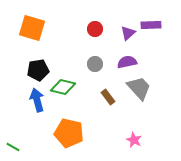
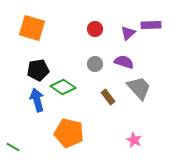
purple semicircle: moved 3 px left; rotated 30 degrees clockwise
green diamond: rotated 20 degrees clockwise
